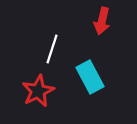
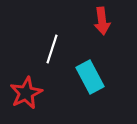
red arrow: rotated 20 degrees counterclockwise
red star: moved 12 px left, 2 px down
